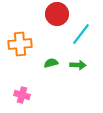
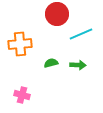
cyan line: rotated 30 degrees clockwise
